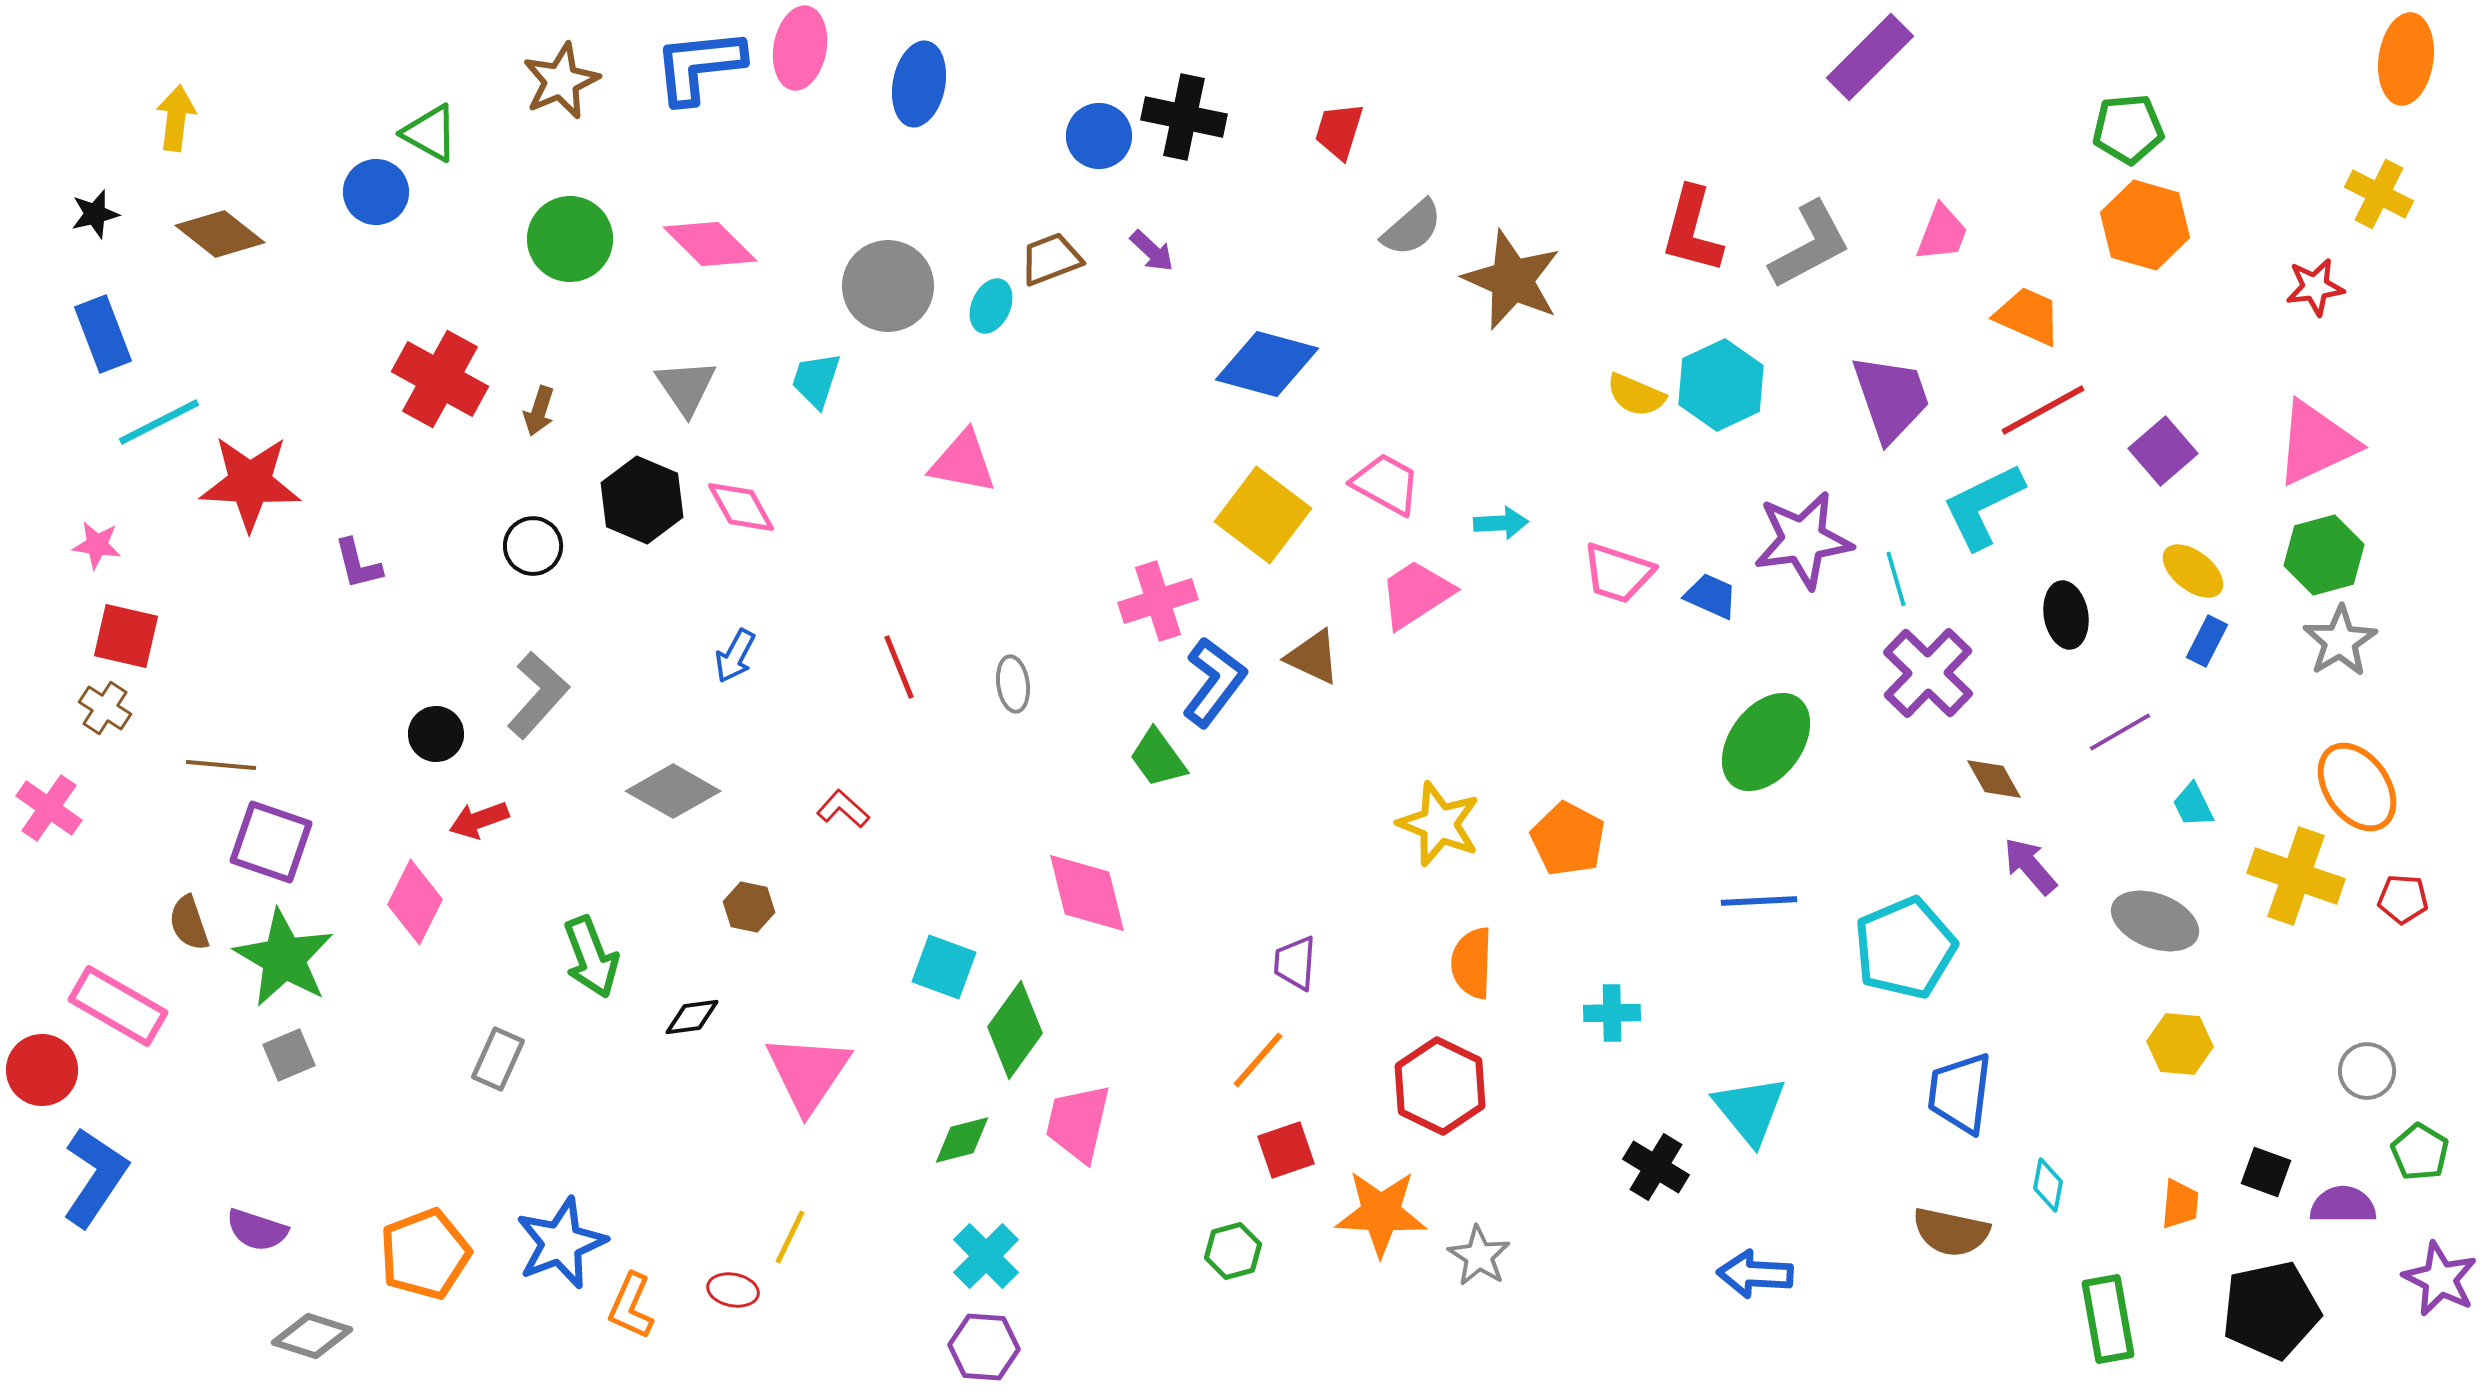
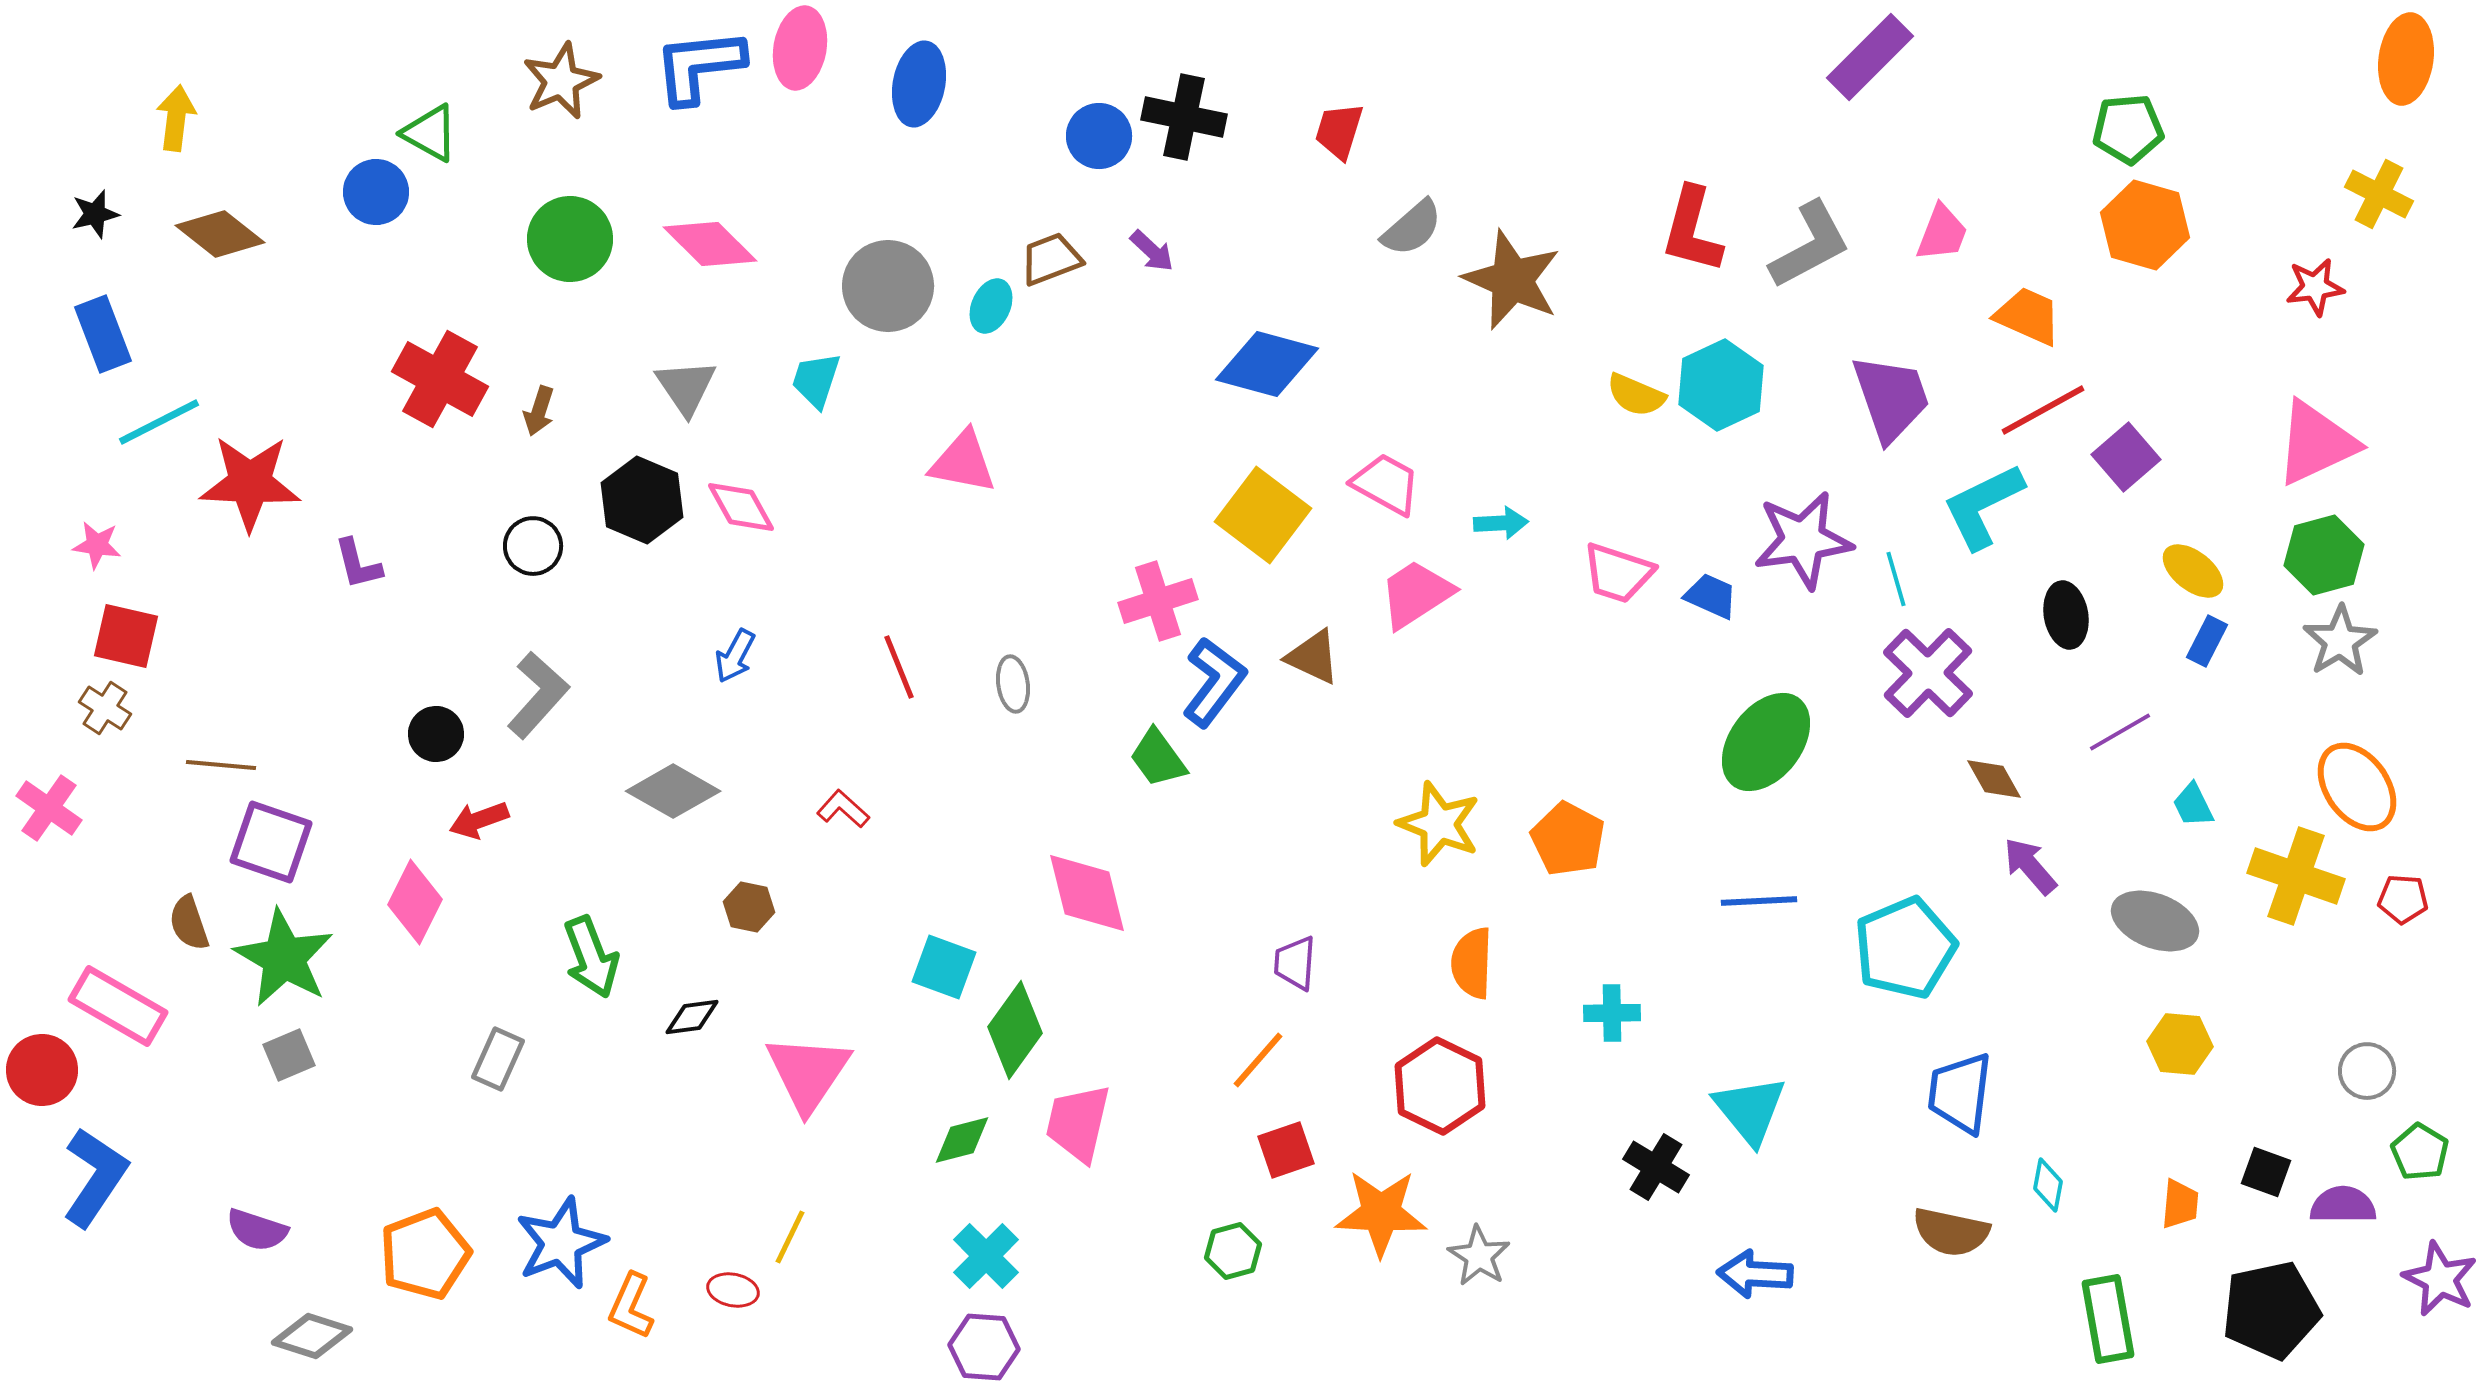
purple square at (2163, 451): moved 37 px left, 6 px down
